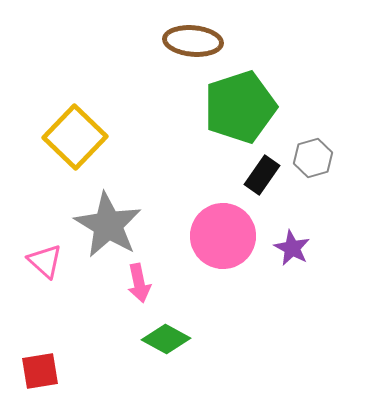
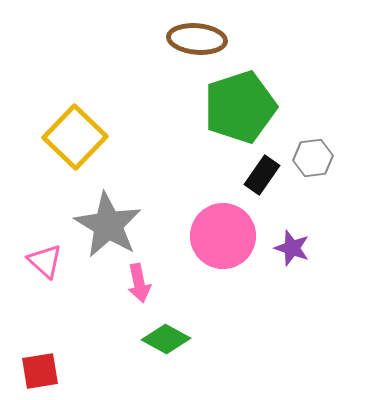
brown ellipse: moved 4 px right, 2 px up
gray hexagon: rotated 9 degrees clockwise
purple star: rotated 9 degrees counterclockwise
